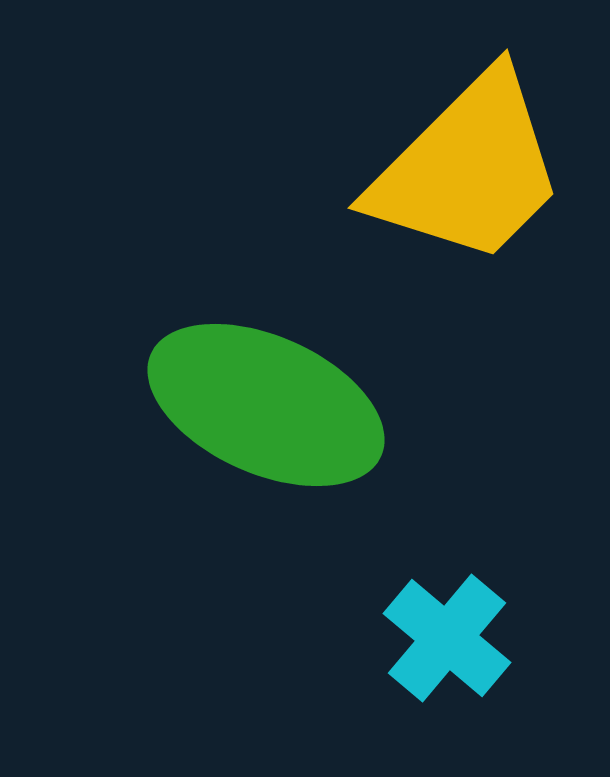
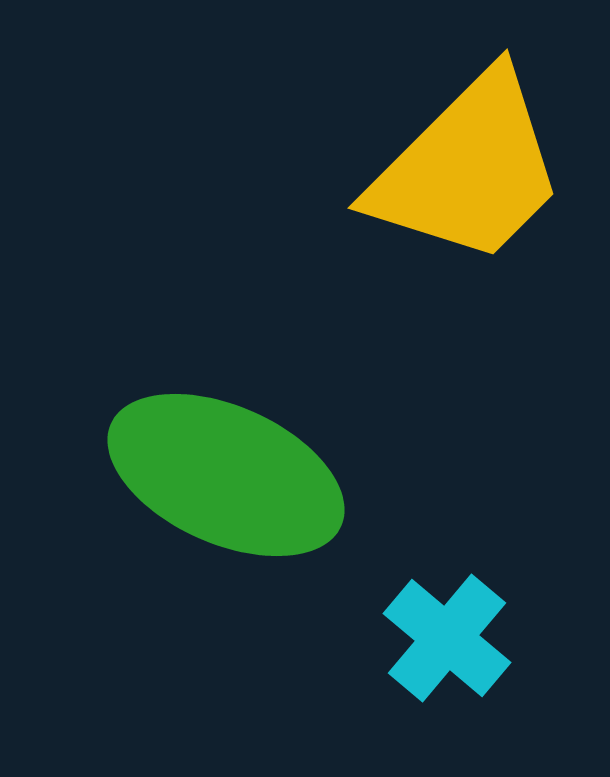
green ellipse: moved 40 px left, 70 px down
